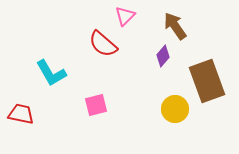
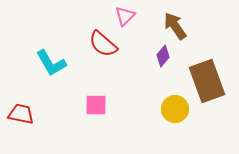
cyan L-shape: moved 10 px up
pink square: rotated 15 degrees clockwise
